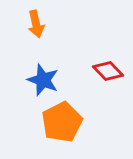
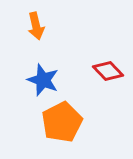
orange arrow: moved 2 px down
